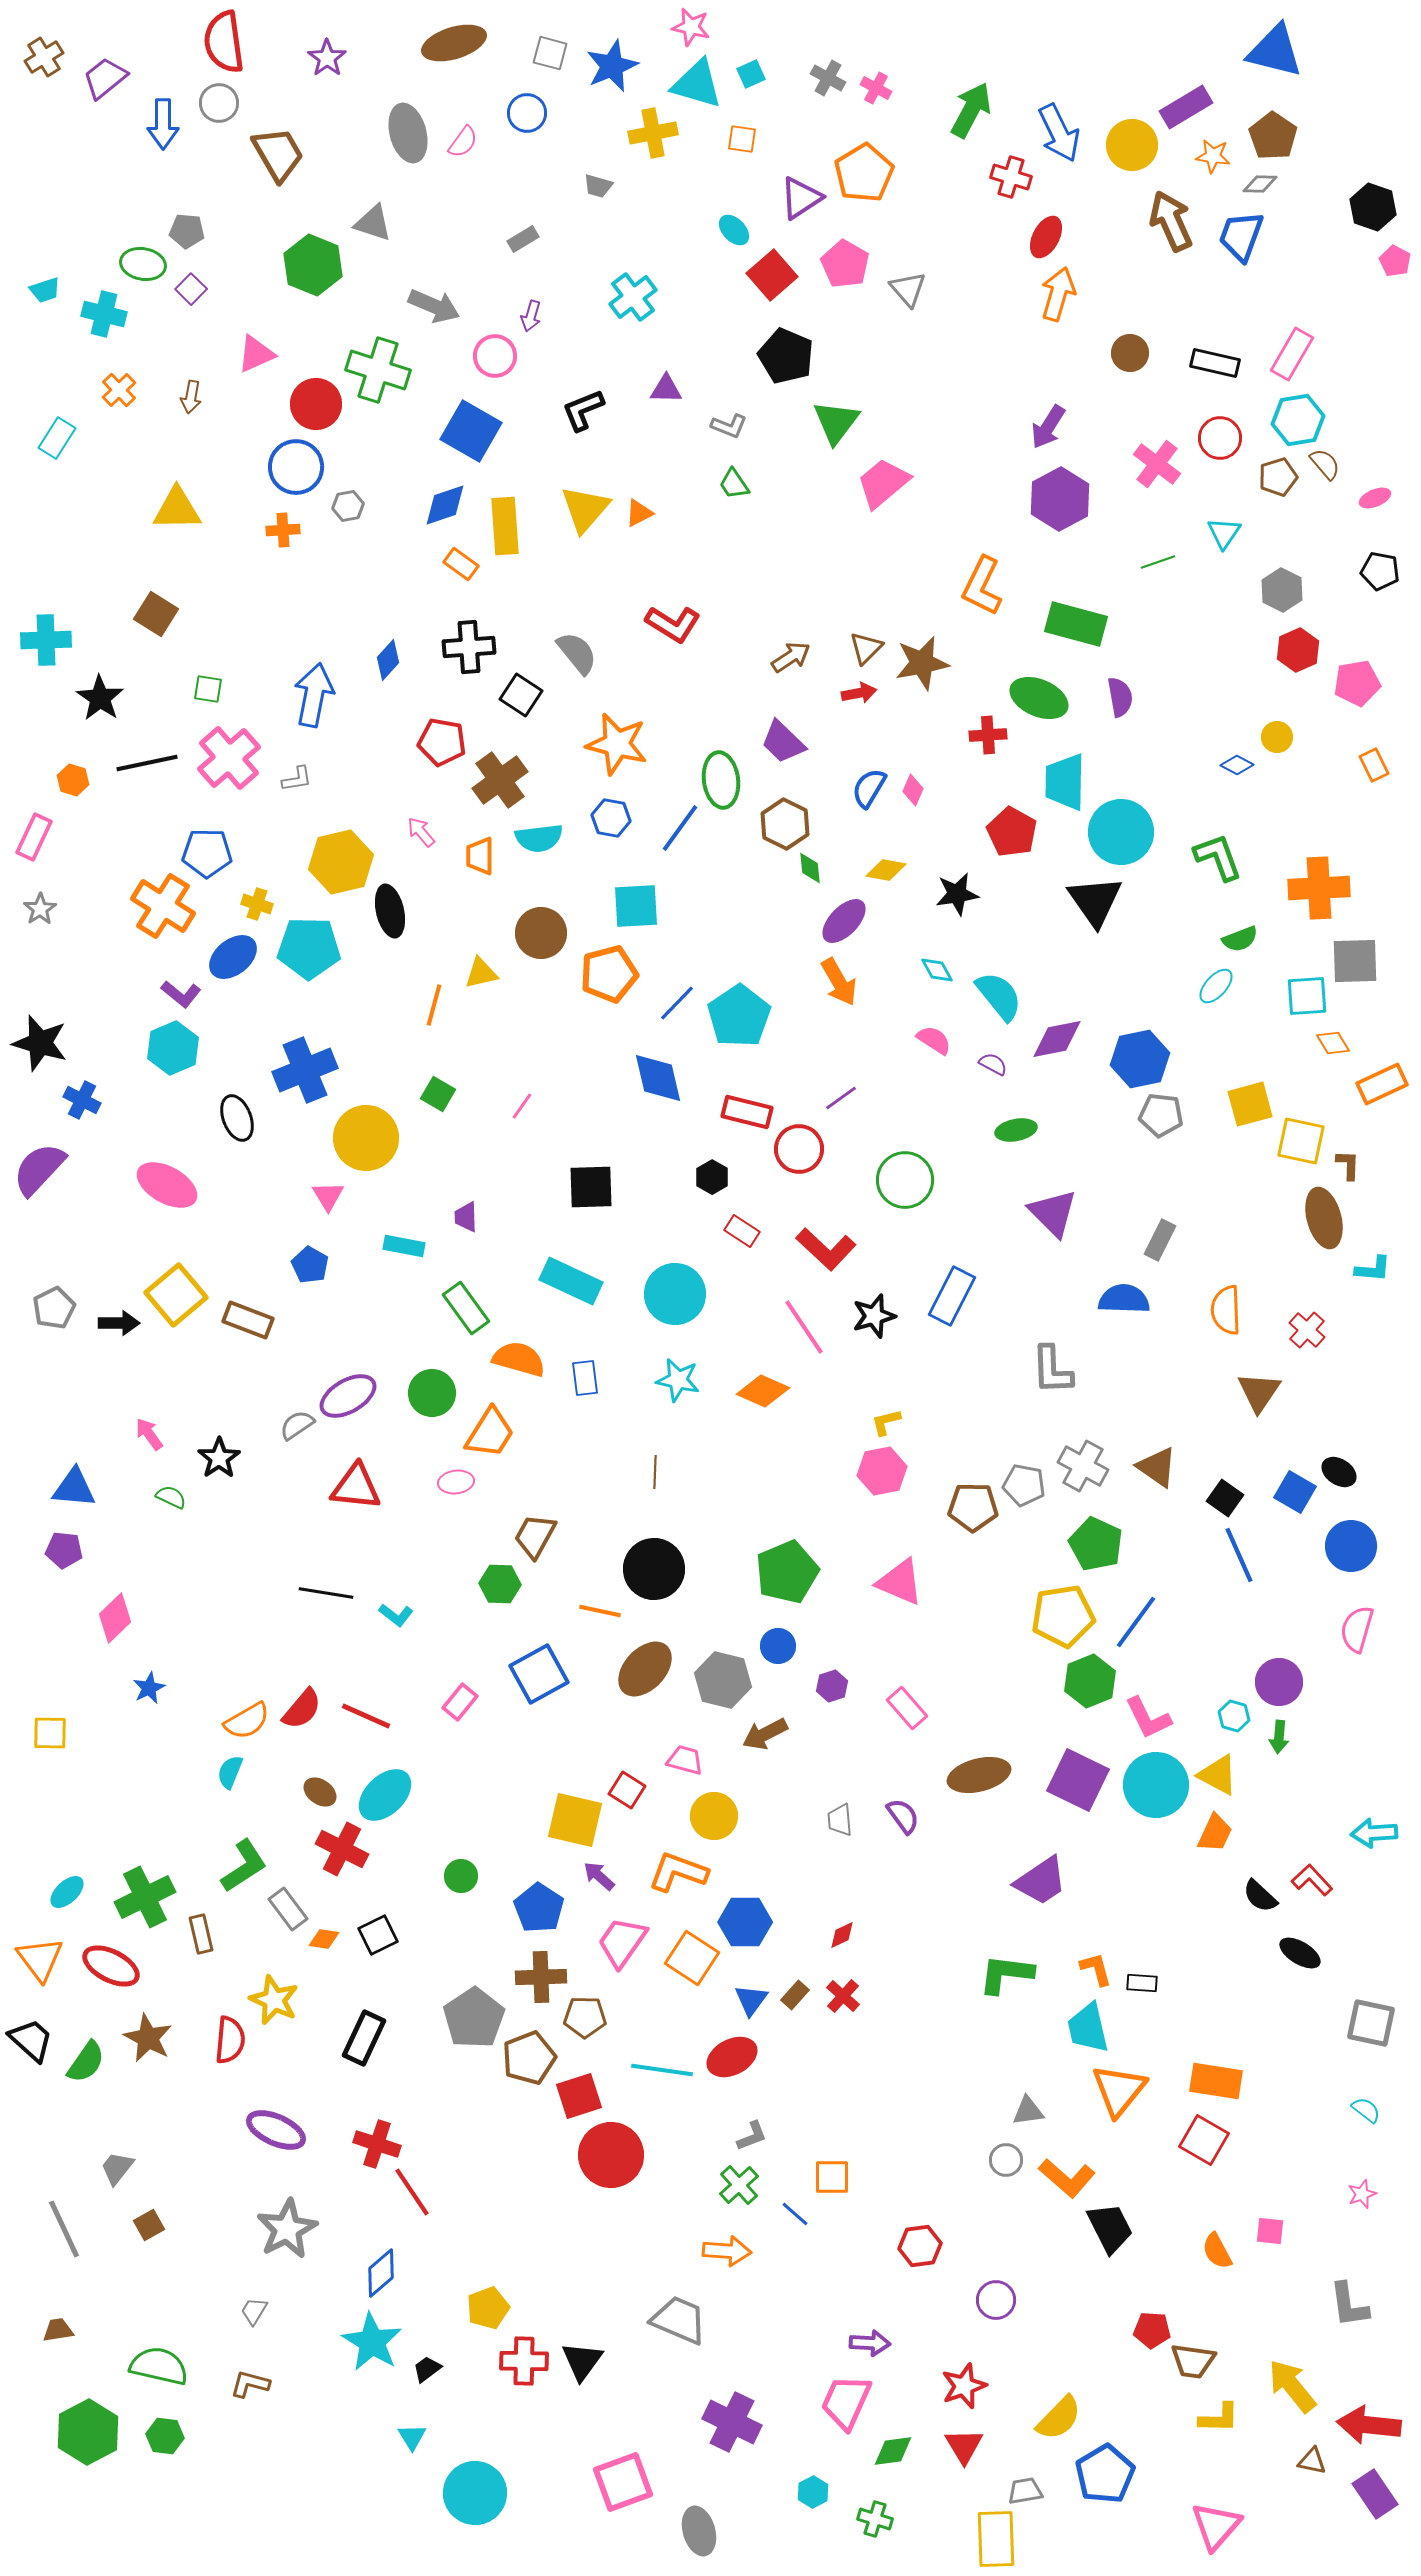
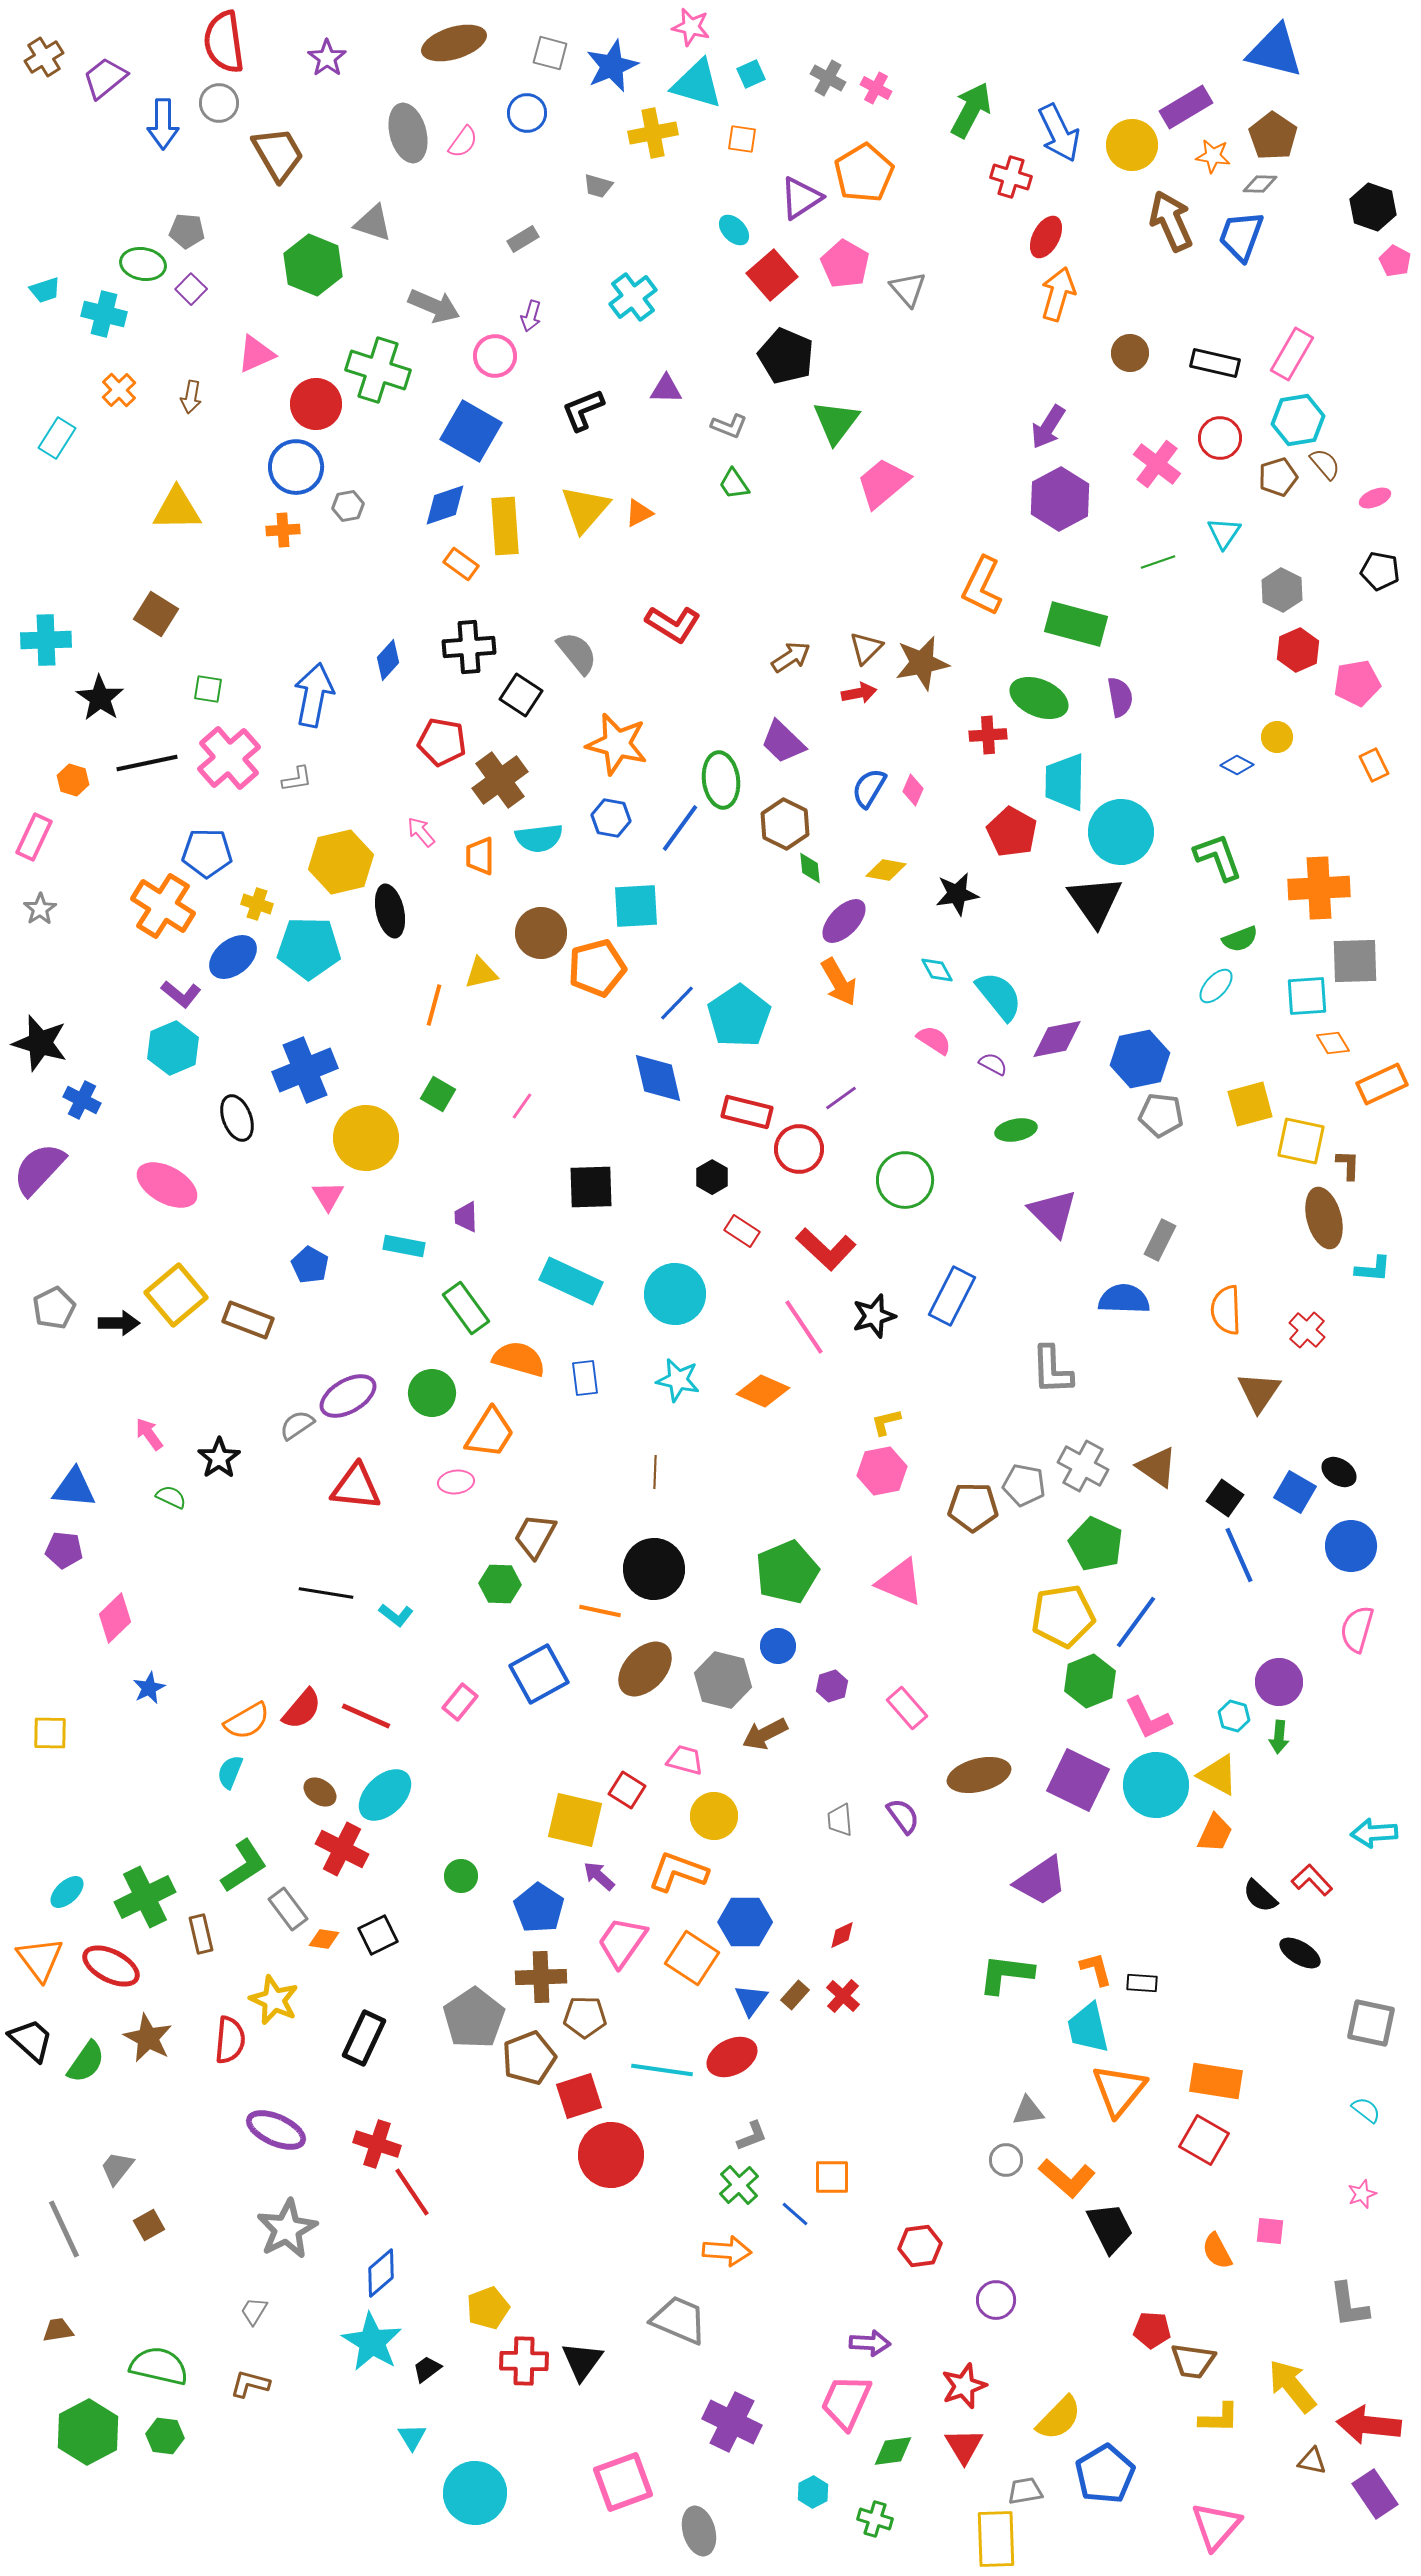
orange pentagon at (609, 974): moved 12 px left, 6 px up
